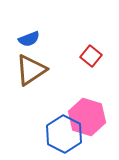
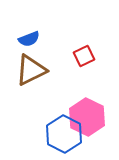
red square: moved 7 px left; rotated 25 degrees clockwise
brown triangle: rotated 8 degrees clockwise
pink hexagon: rotated 9 degrees clockwise
